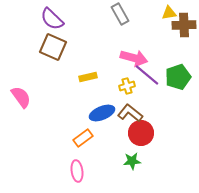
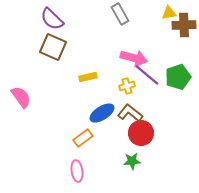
blue ellipse: rotated 10 degrees counterclockwise
